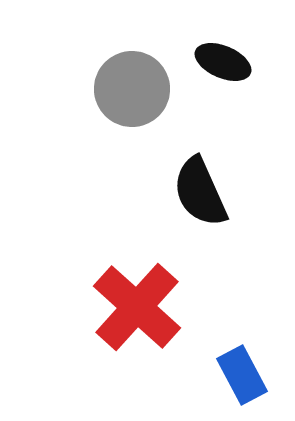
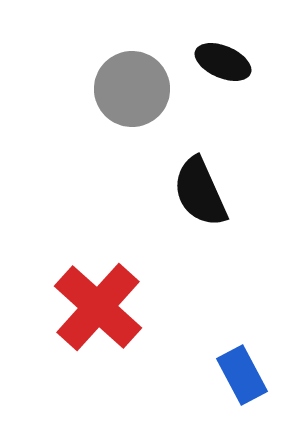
red cross: moved 39 px left
